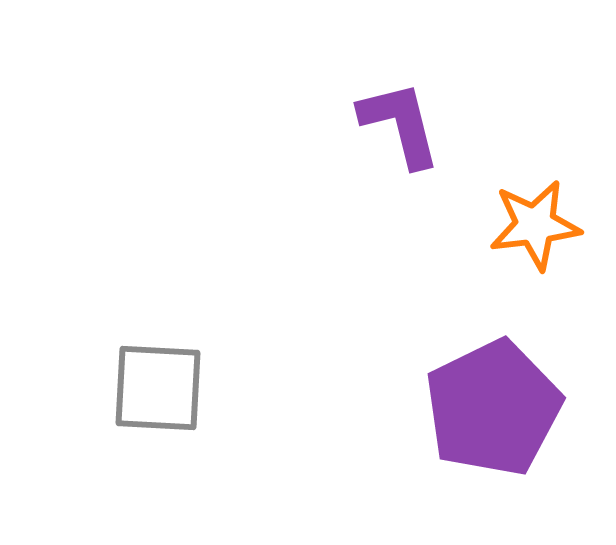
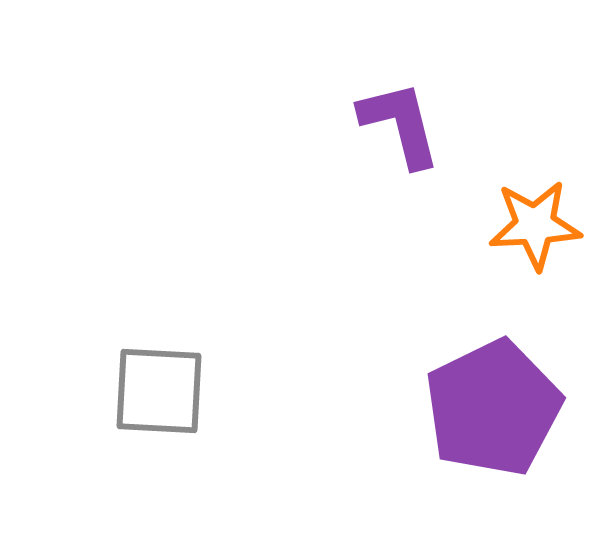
orange star: rotated 4 degrees clockwise
gray square: moved 1 px right, 3 px down
